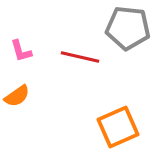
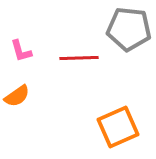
gray pentagon: moved 1 px right, 1 px down
red line: moved 1 px left, 1 px down; rotated 15 degrees counterclockwise
